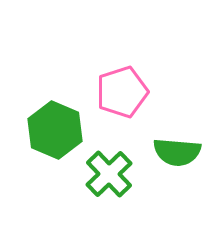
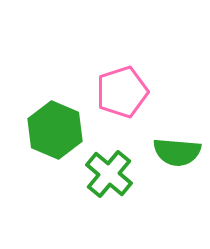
green cross: rotated 6 degrees counterclockwise
